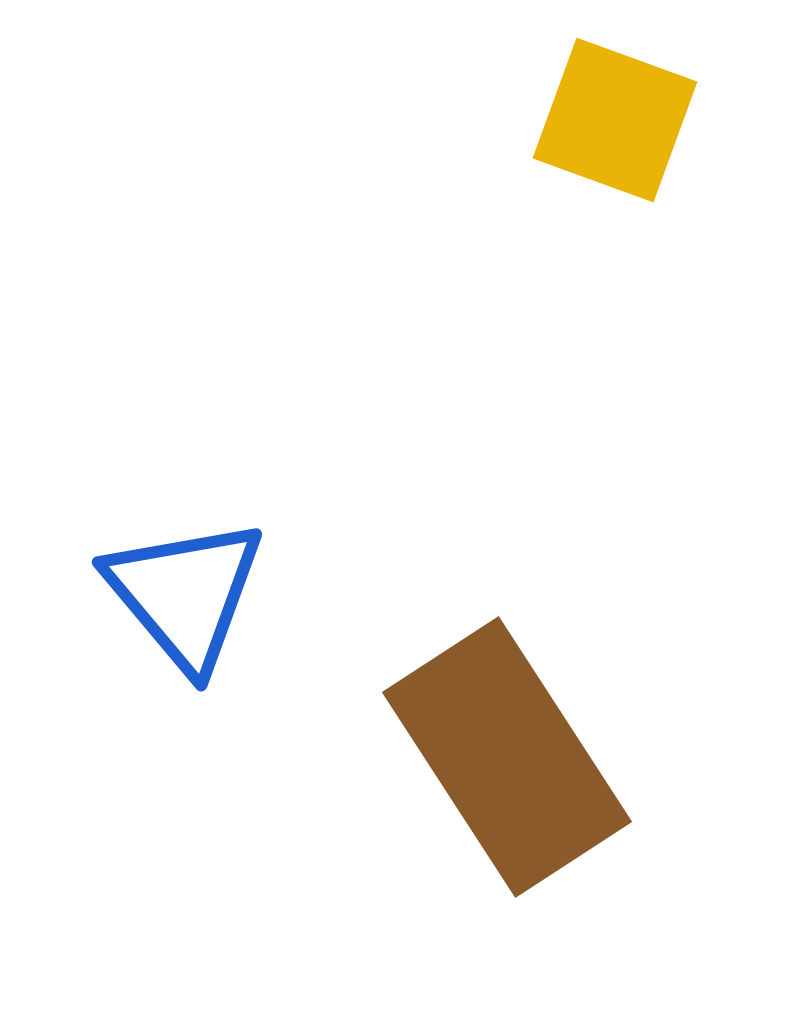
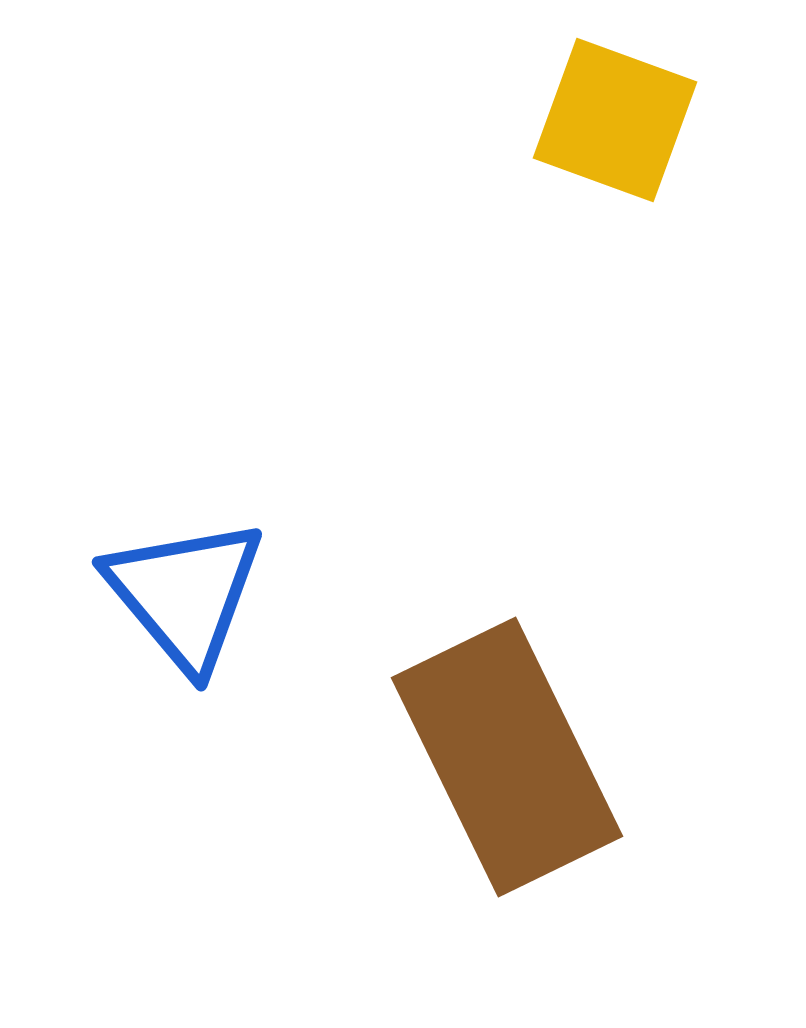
brown rectangle: rotated 7 degrees clockwise
